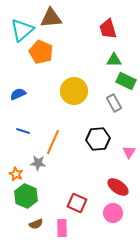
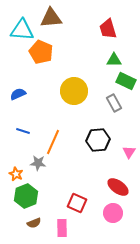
cyan triangle: rotated 45 degrees clockwise
black hexagon: moved 1 px down
green hexagon: rotated 15 degrees clockwise
brown semicircle: moved 2 px left, 1 px up
